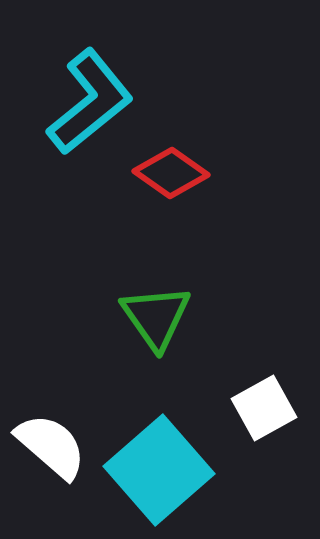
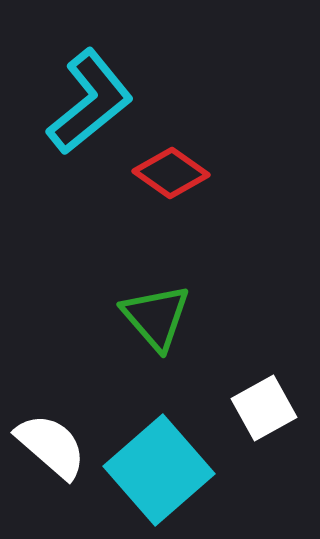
green triangle: rotated 6 degrees counterclockwise
